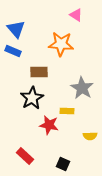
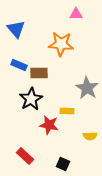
pink triangle: moved 1 px up; rotated 32 degrees counterclockwise
blue rectangle: moved 6 px right, 14 px down
brown rectangle: moved 1 px down
gray star: moved 5 px right
black star: moved 1 px left, 1 px down
